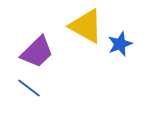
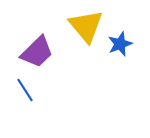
yellow triangle: rotated 21 degrees clockwise
blue line: moved 4 px left, 2 px down; rotated 20 degrees clockwise
